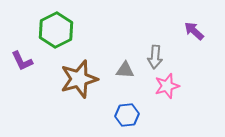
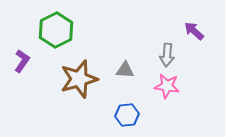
gray arrow: moved 12 px right, 2 px up
purple L-shape: rotated 120 degrees counterclockwise
pink star: rotated 25 degrees clockwise
